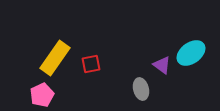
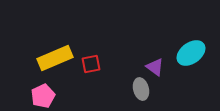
yellow rectangle: rotated 32 degrees clockwise
purple triangle: moved 7 px left, 2 px down
pink pentagon: moved 1 px right, 1 px down
